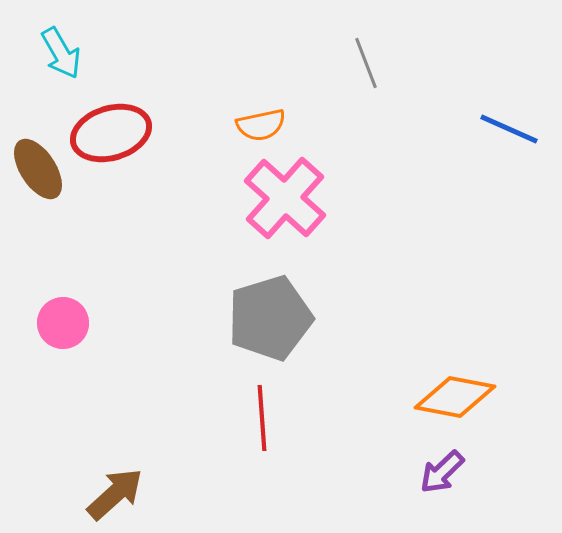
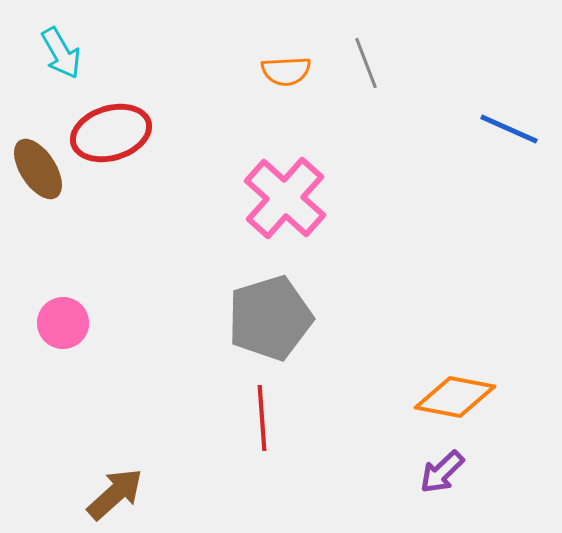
orange semicircle: moved 25 px right, 54 px up; rotated 9 degrees clockwise
